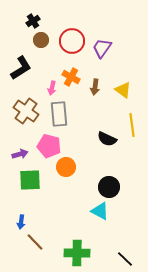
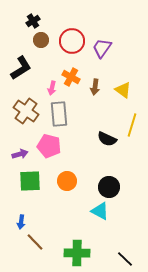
yellow line: rotated 25 degrees clockwise
orange circle: moved 1 px right, 14 px down
green square: moved 1 px down
